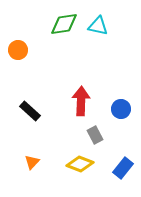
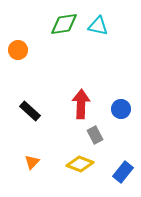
red arrow: moved 3 px down
blue rectangle: moved 4 px down
